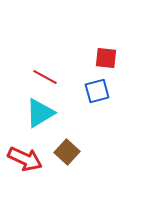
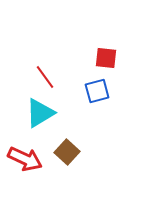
red line: rotated 25 degrees clockwise
